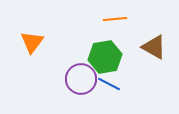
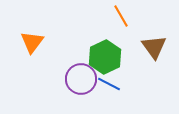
orange line: moved 6 px right, 3 px up; rotated 65 degrees clockwise
brown triangle: rotated 24 degrees clockwise
green hexagon: rotated 16 degrees counterclockwise
